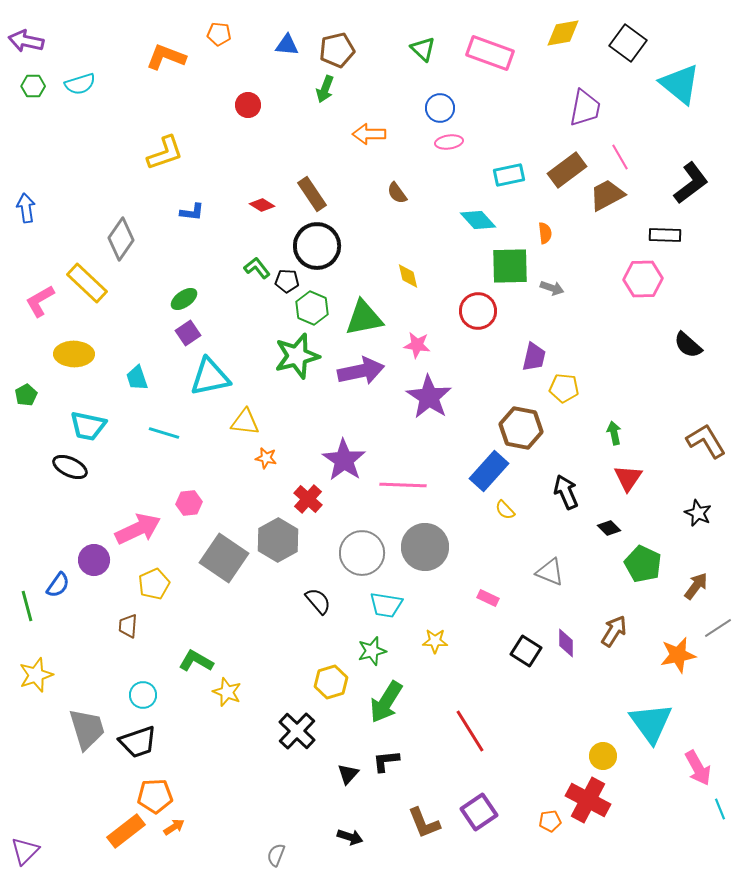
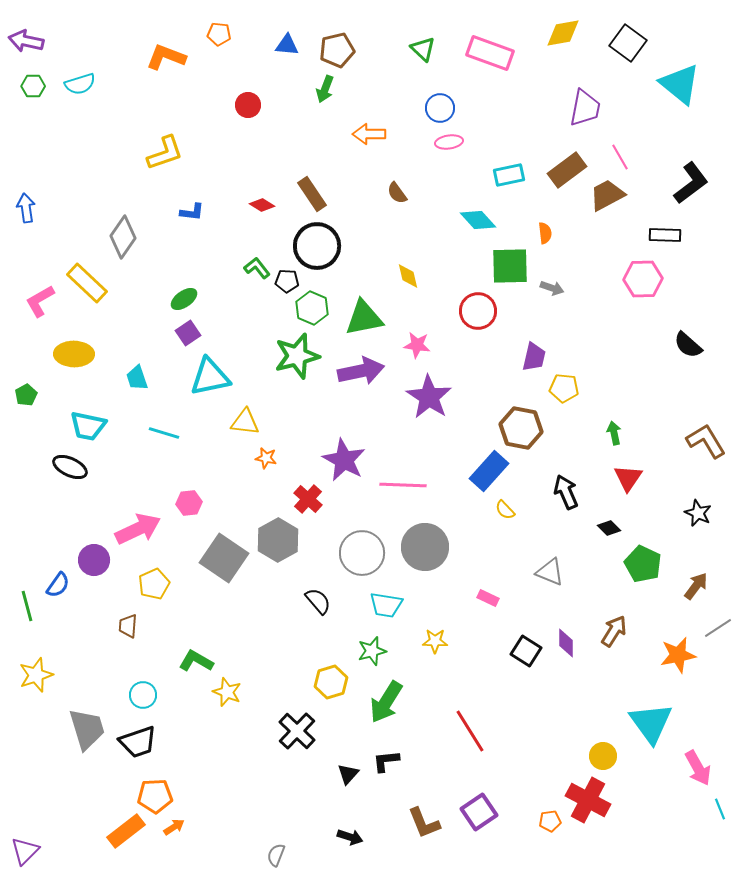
gray diamond at (121, 239): moved 2 px right, 2 px up
purple star at (344, 460): rotated 6 degrees counterclockwise
